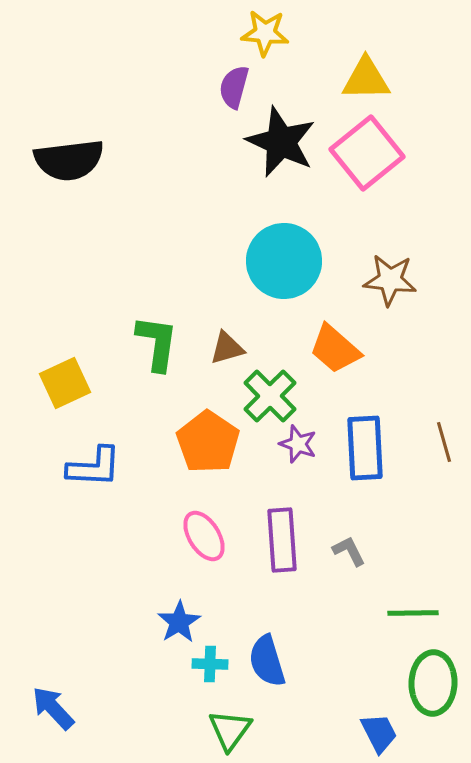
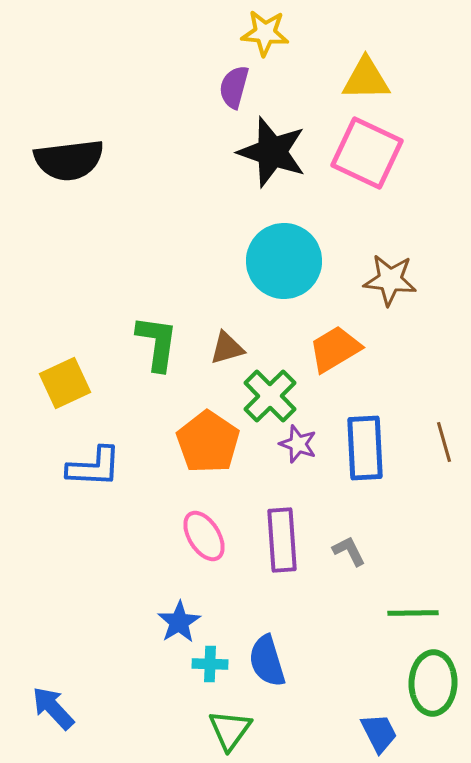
black star: moved 9 px left, 10 px down; rotated 6 degrees counterclockwise
pink square: rotated 26 degrees counterclockwise
orange trapezoid: rotated 108 degrees clockwise
